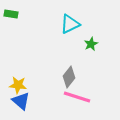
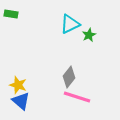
green star: moved 2 px left, 9 px up
yellow star: rotated 12 degrees clockwise
